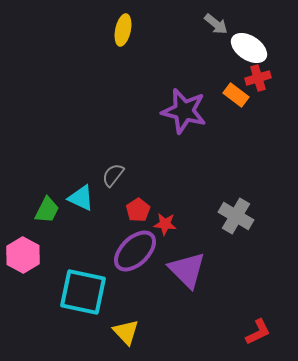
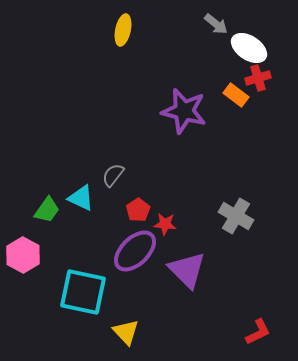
green trapezoid: rotated 8 degrees clockwise
